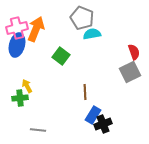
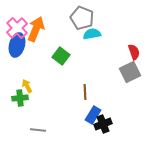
pink cross: rotated 30 degrees counterclockwise
